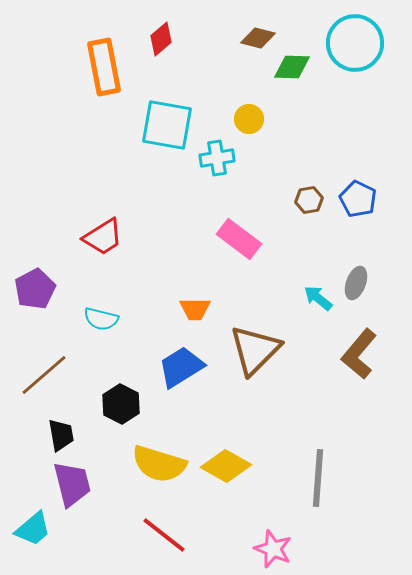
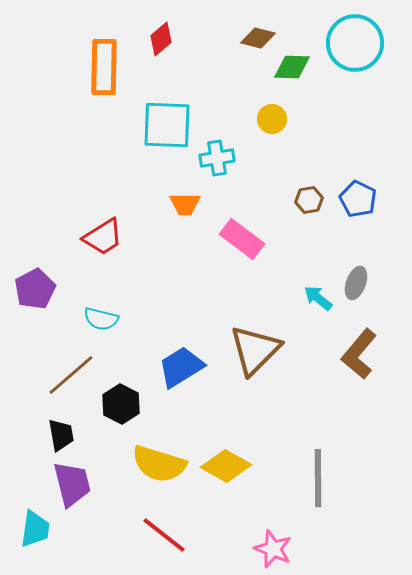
orange rectangle: rotated 12 degrees clockwise
yellow circle: moved 23 px right
cyan square: rotated 8 degrees counterclockwise
pink rectangle: moved 3 px right
orange trapezoid: moved 10 px left, 105 px up
brown line: moved 27 px right
gray line: rotated 4 degrees counterclockwise
cyan trapezoid: moved 2 px right; rotated 42 degrees counterclockwise
